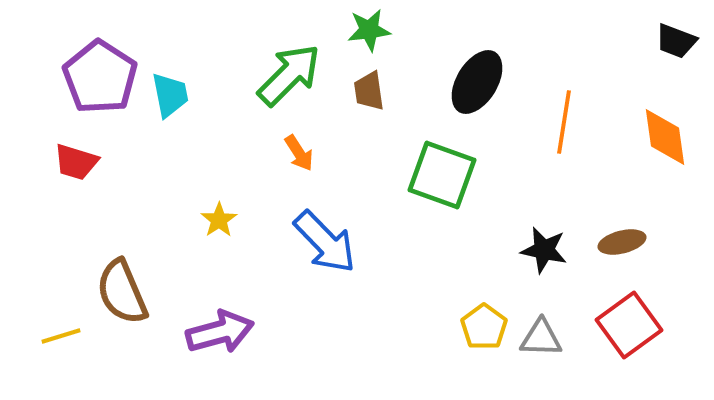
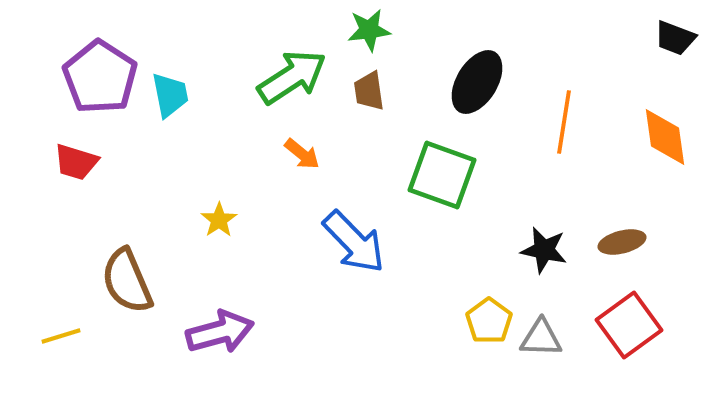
black trapezoid: moved 1 px left, 3 px up
green arrow: moved 3 px right, 2 px down; rotated 12 degrees clockwise
orange arrow: moved 3 px right, 1 px down; rotated 18 degrees counterclockwise
blue arrow: moved 29 px right
brown semicircle: moved 5 px right, 11 px up
yellow pentagon: moved 5 px right, 6 px up
